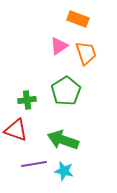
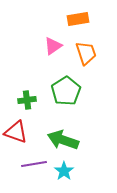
orange rectangle: rotated 30 degrees counterclockwise
pink triangle: moved 6 px left
red triangle: moved 2 px down
cyan star: rotated 24 degrees clockwise
